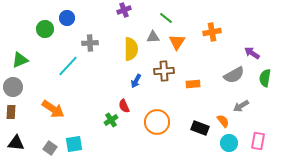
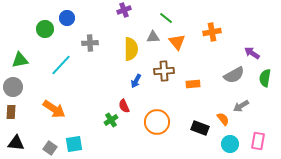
orange triangle: rotated 12 degrees counterclockwise
green triangle: rotated 12 degrees clockwise
cyan line: moved 7 px left, 1 px up
orange arrow: moved 1 px right
orange semicircle: moved 2 px up
cyan circle: moved 1 px right, 1 px down
